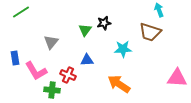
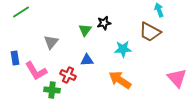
brown trapezoid: rotated 10 degrees clockwise
pink triangle: rotated 45 degrees clockwise
orange arrow: moved 1 px right, 4 px up
